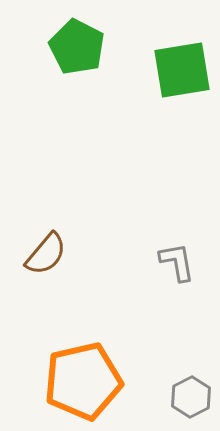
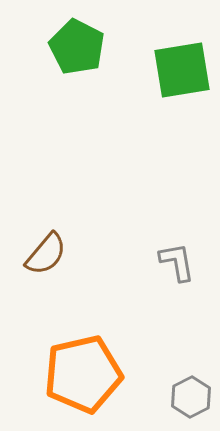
orange pentagon: moved 7 px up
